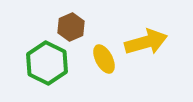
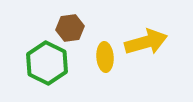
brown hexagon: moved 1 px left, 1 px down; rotated 16 degrees clockwise
yellow ellipse: moved 1 px right, 2 px up; rotated 24 degrees clockwise
